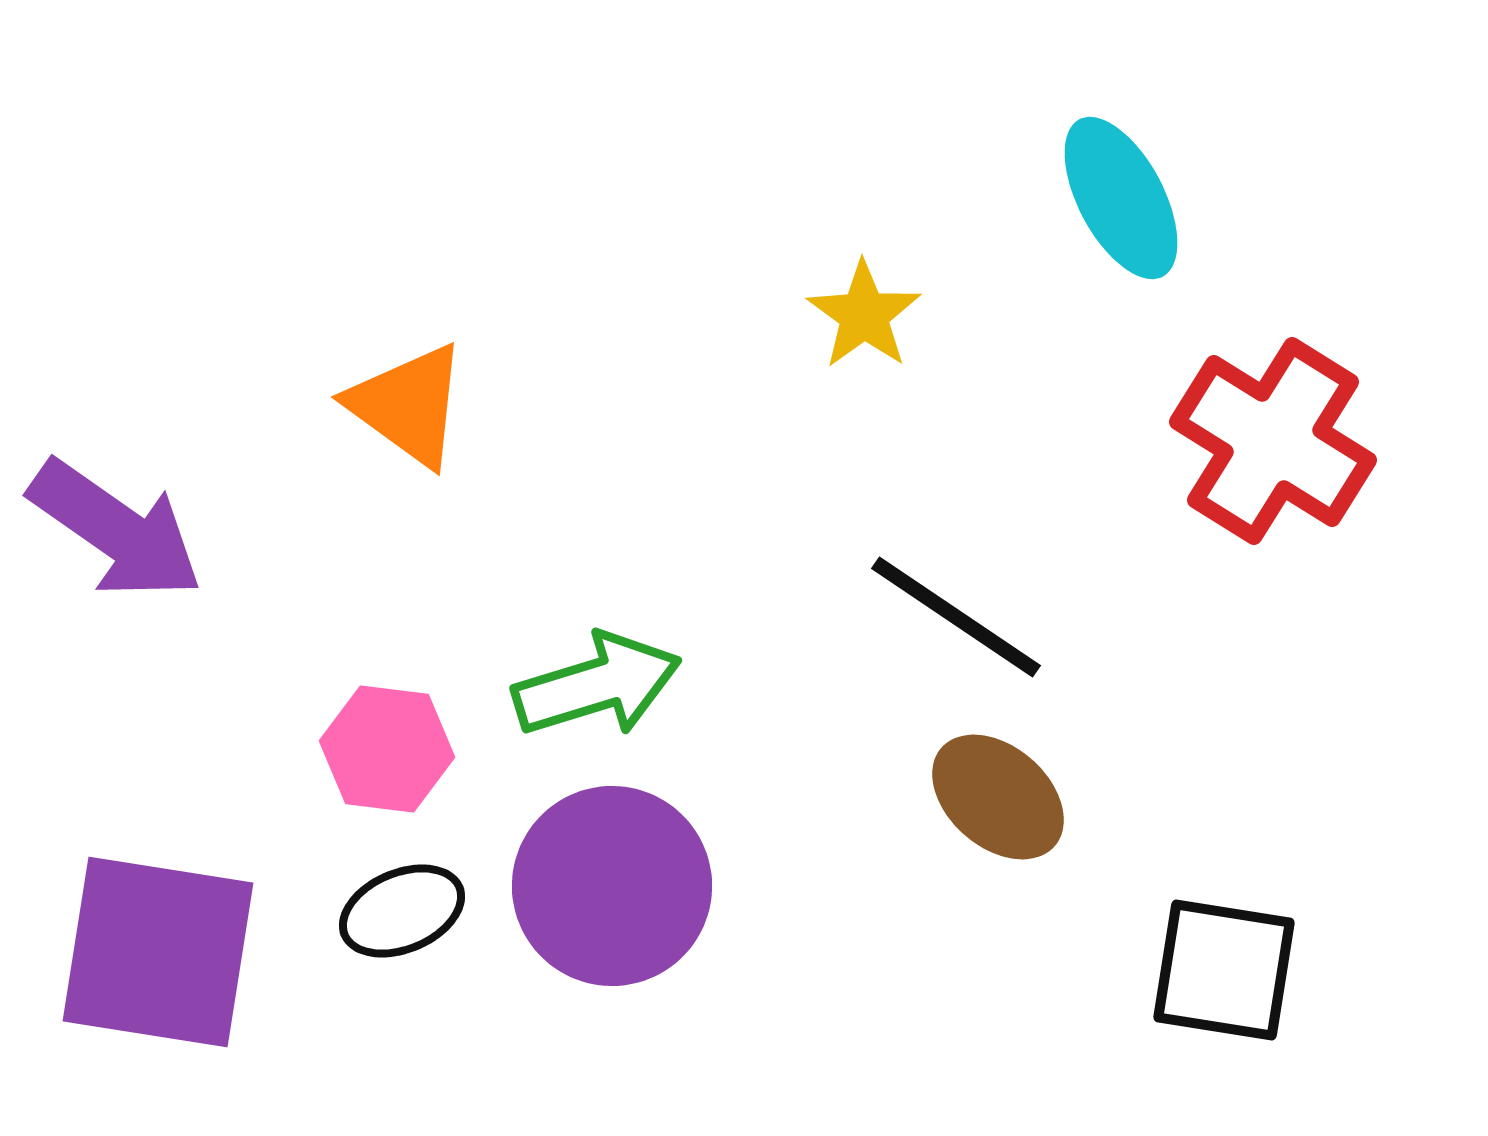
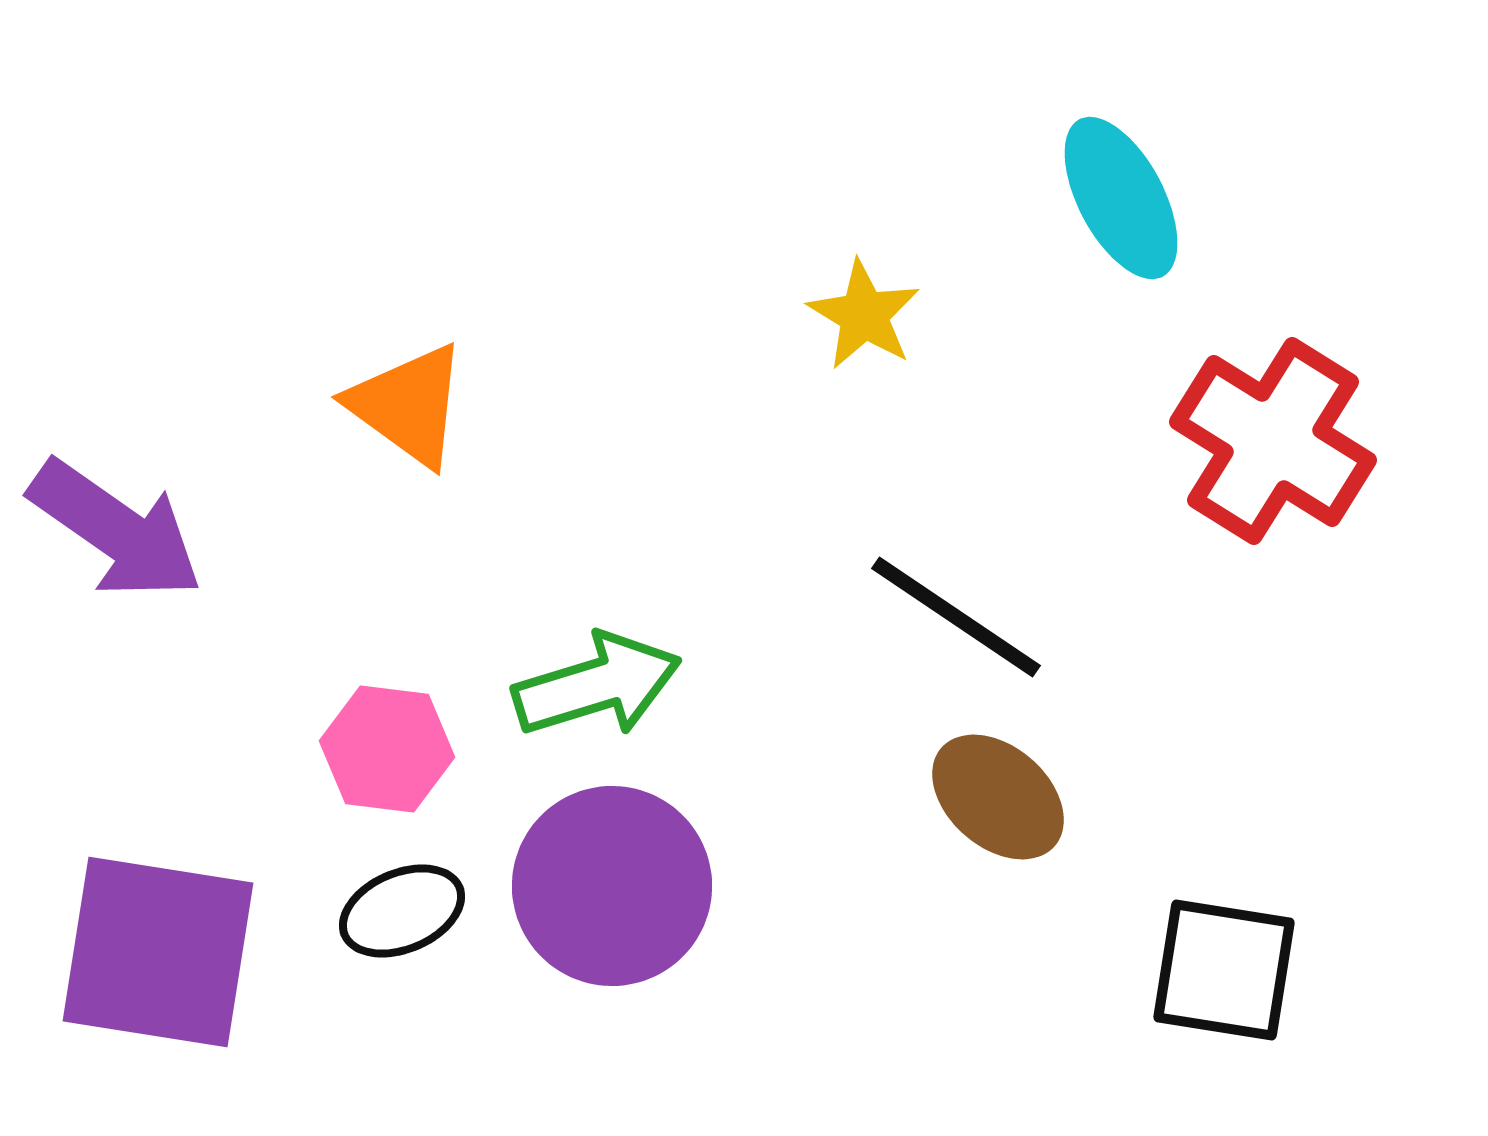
yellow star: rotated 5 degrees counterclockwise
